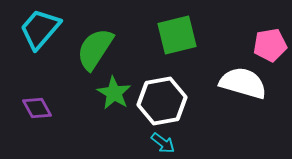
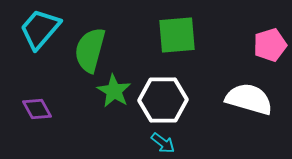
green square: rotated 9 degrees clockwise
pink pentagon: rotated 8 degrees counterclockwise
green semicircle: moved 5 px left, 1 px down; rotated 18 degrees counterclockwise
white semicircle: moved 6 px right, 16 px down
green star: moved 2 px up
white hexagon: moved 1 px right, 1 px up; rotated 9 degrees clockwise
purple diamond: moved 1 px down
